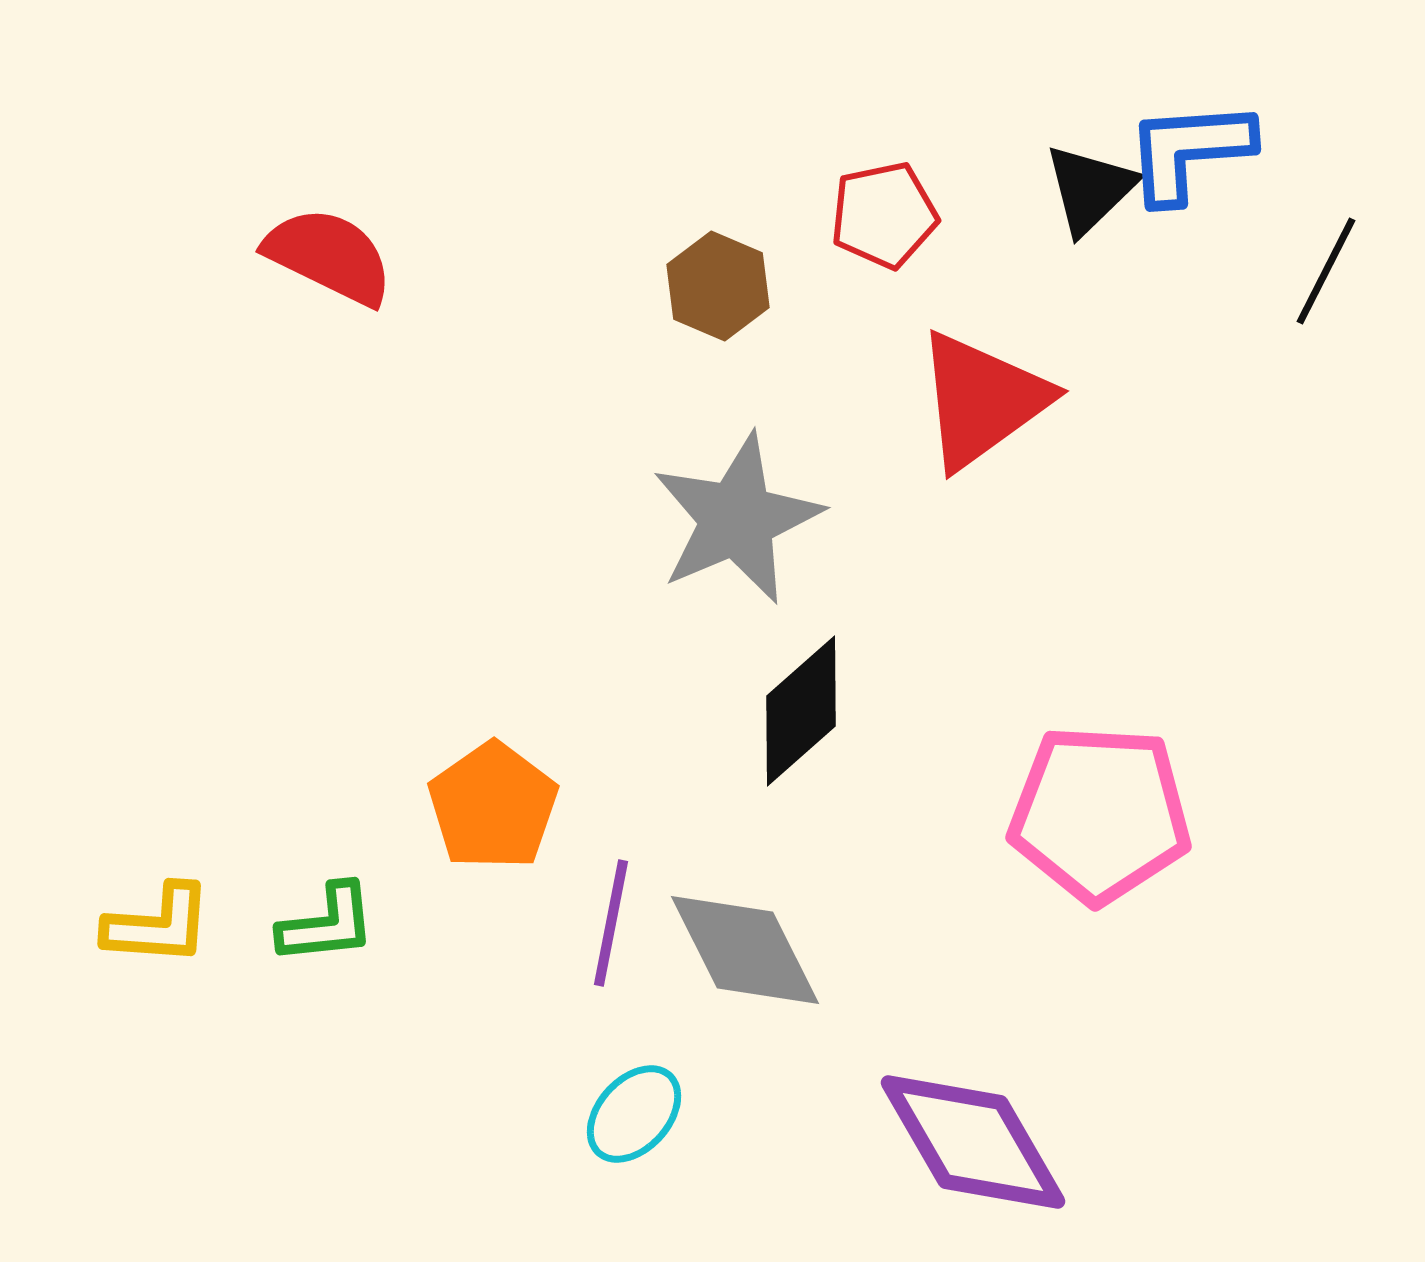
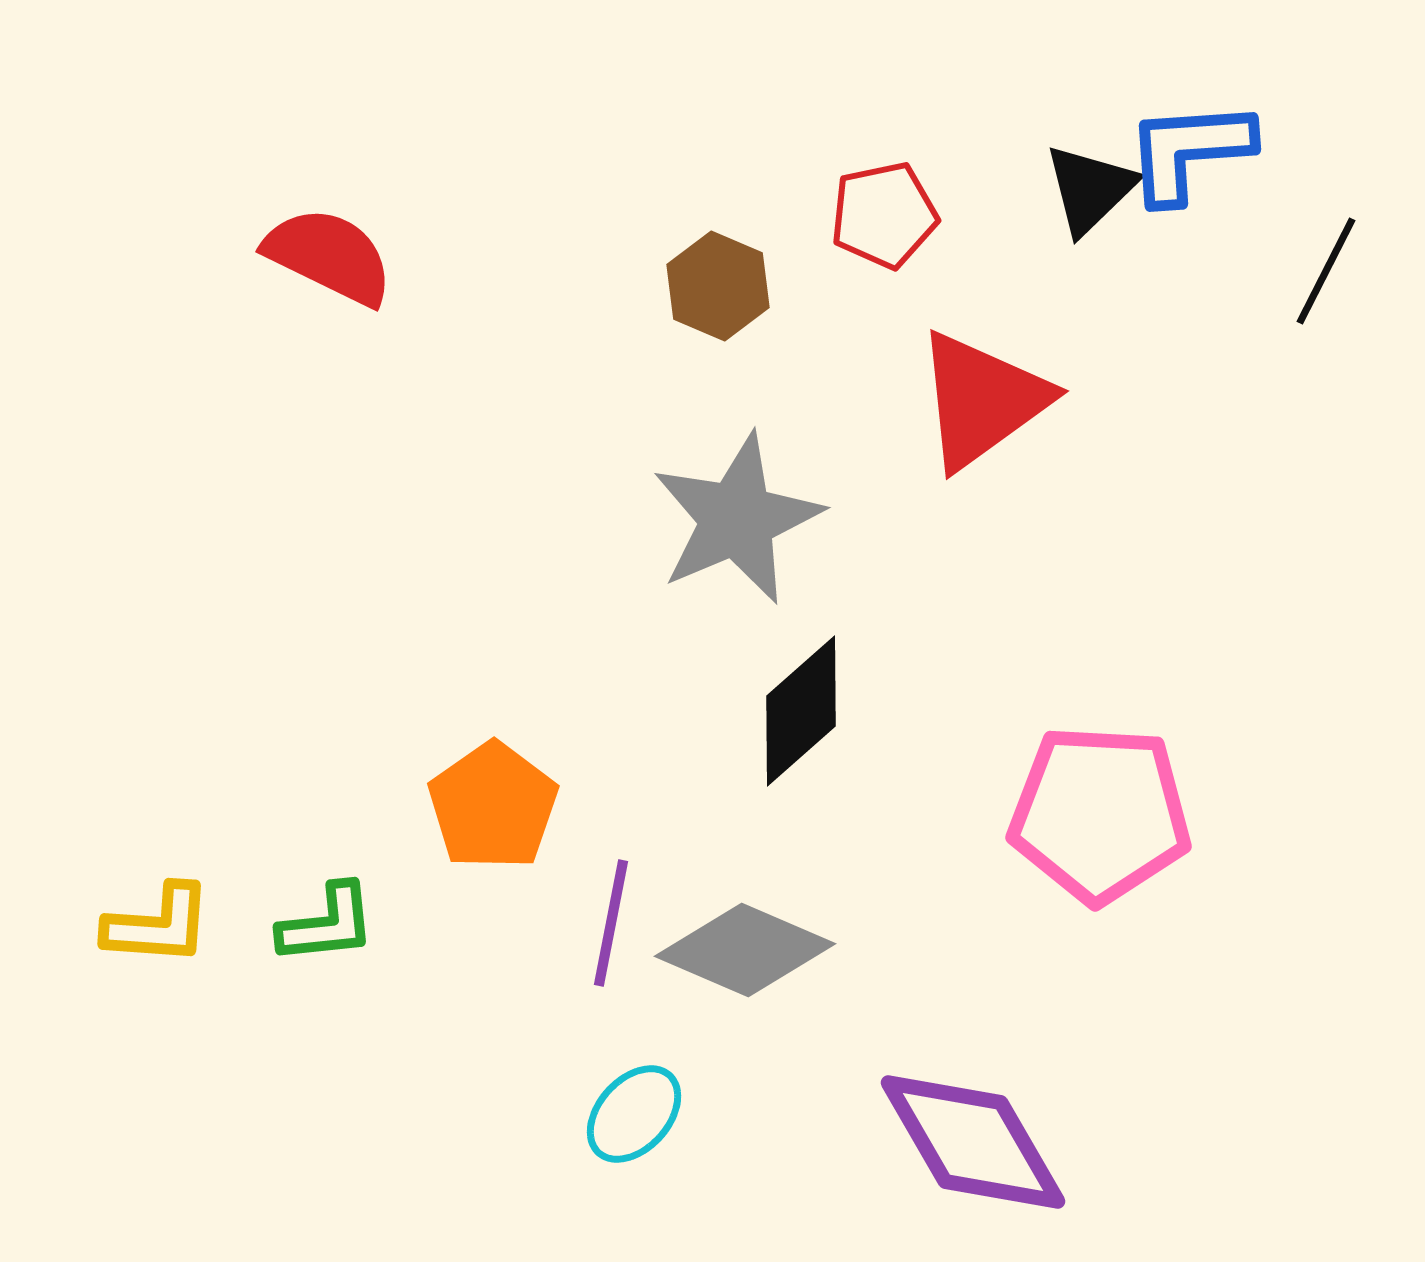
gray diamond: rotated 40 degrees counterclockwise
